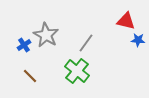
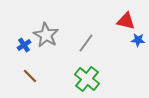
green cross: moved 10 px right, 8 px down
